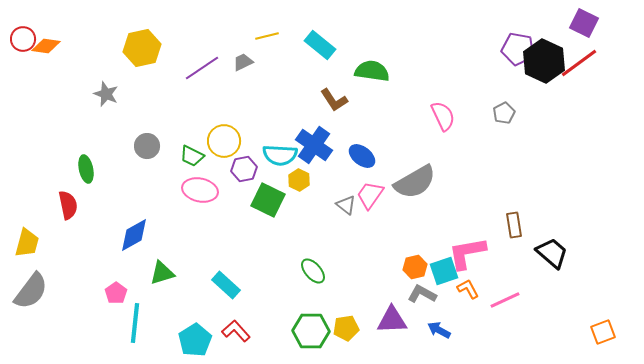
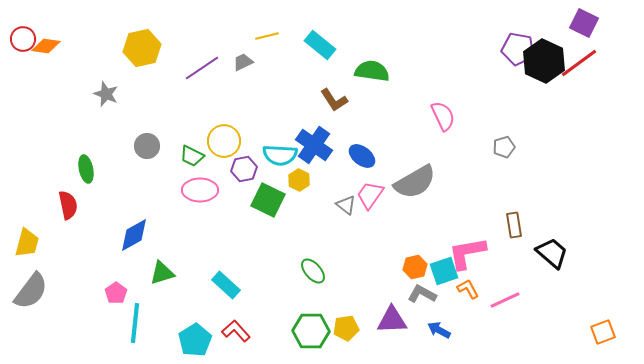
gray pentagon at (504, 113): moved 34 px down; rotated 10 degrees clockwise
pink ellipse at (200, 190): rotated 12 degrees counterclockwise
